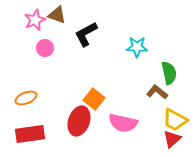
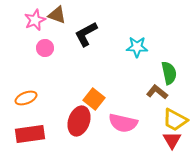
red triangle: moved 1 px down; rotated 18 degrees counterclockwise
